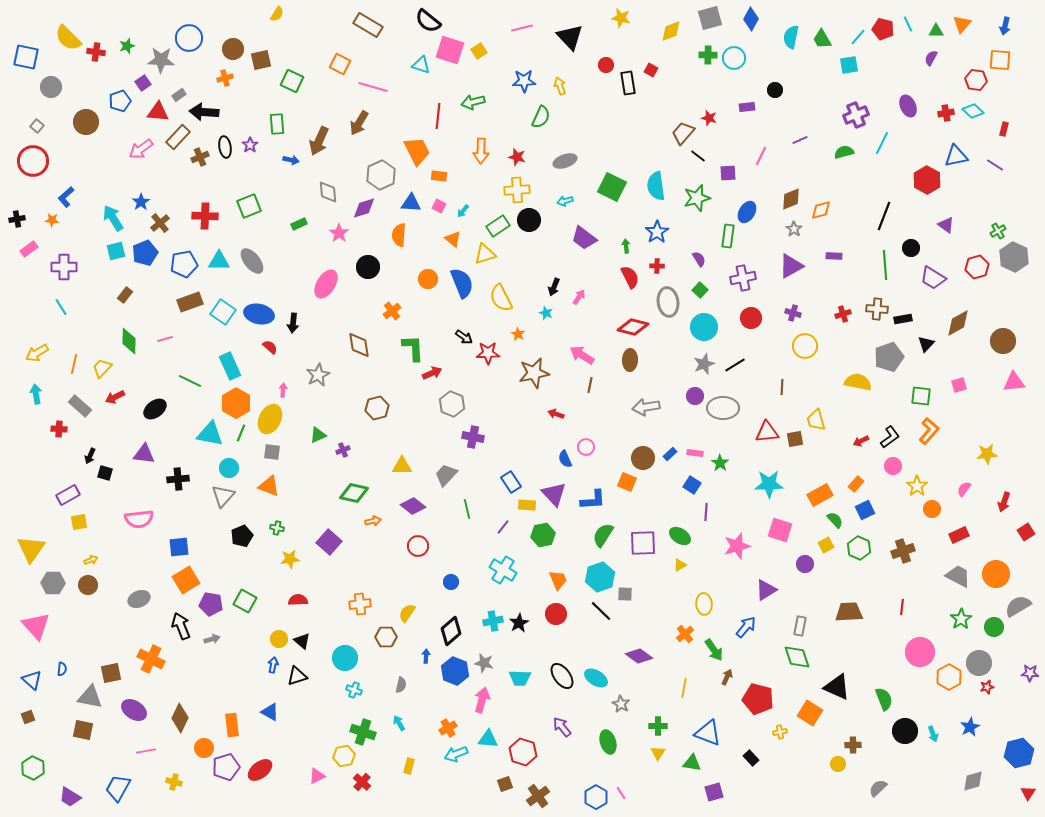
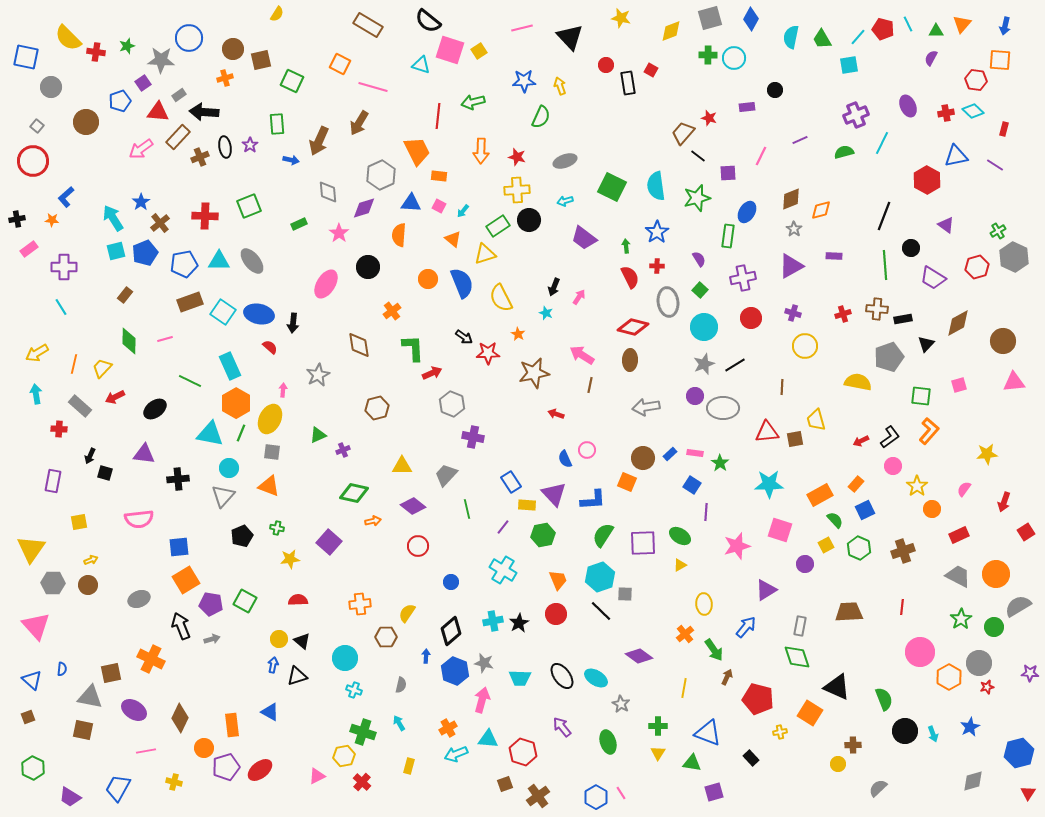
pink circle at (586, 447): moved 1 px right, 3 px down
purple rectangle at (68, 495): moved 15 px left, 14 px up; rotated 50 degrees counterclockwise
